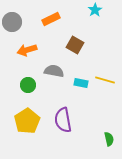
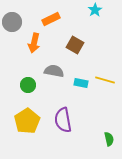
orange arrow: moved 7 px right, 7 px up; rotated 60 degrees counterclockwise
